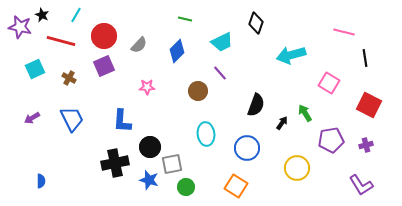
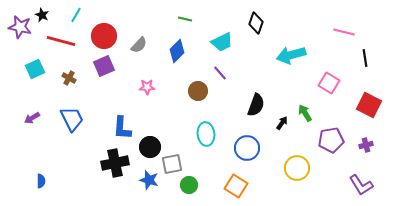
blue L-shape: moved 7 px down
green circle: moved 3 px right, 2 px up
